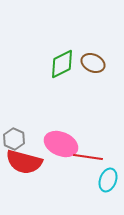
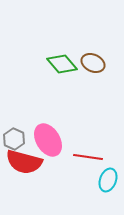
green diamond: rotated 76 degrees clockwise
pink ellipse: moved 13 px left, 4 px up; rotated 36 degrees clockwise
